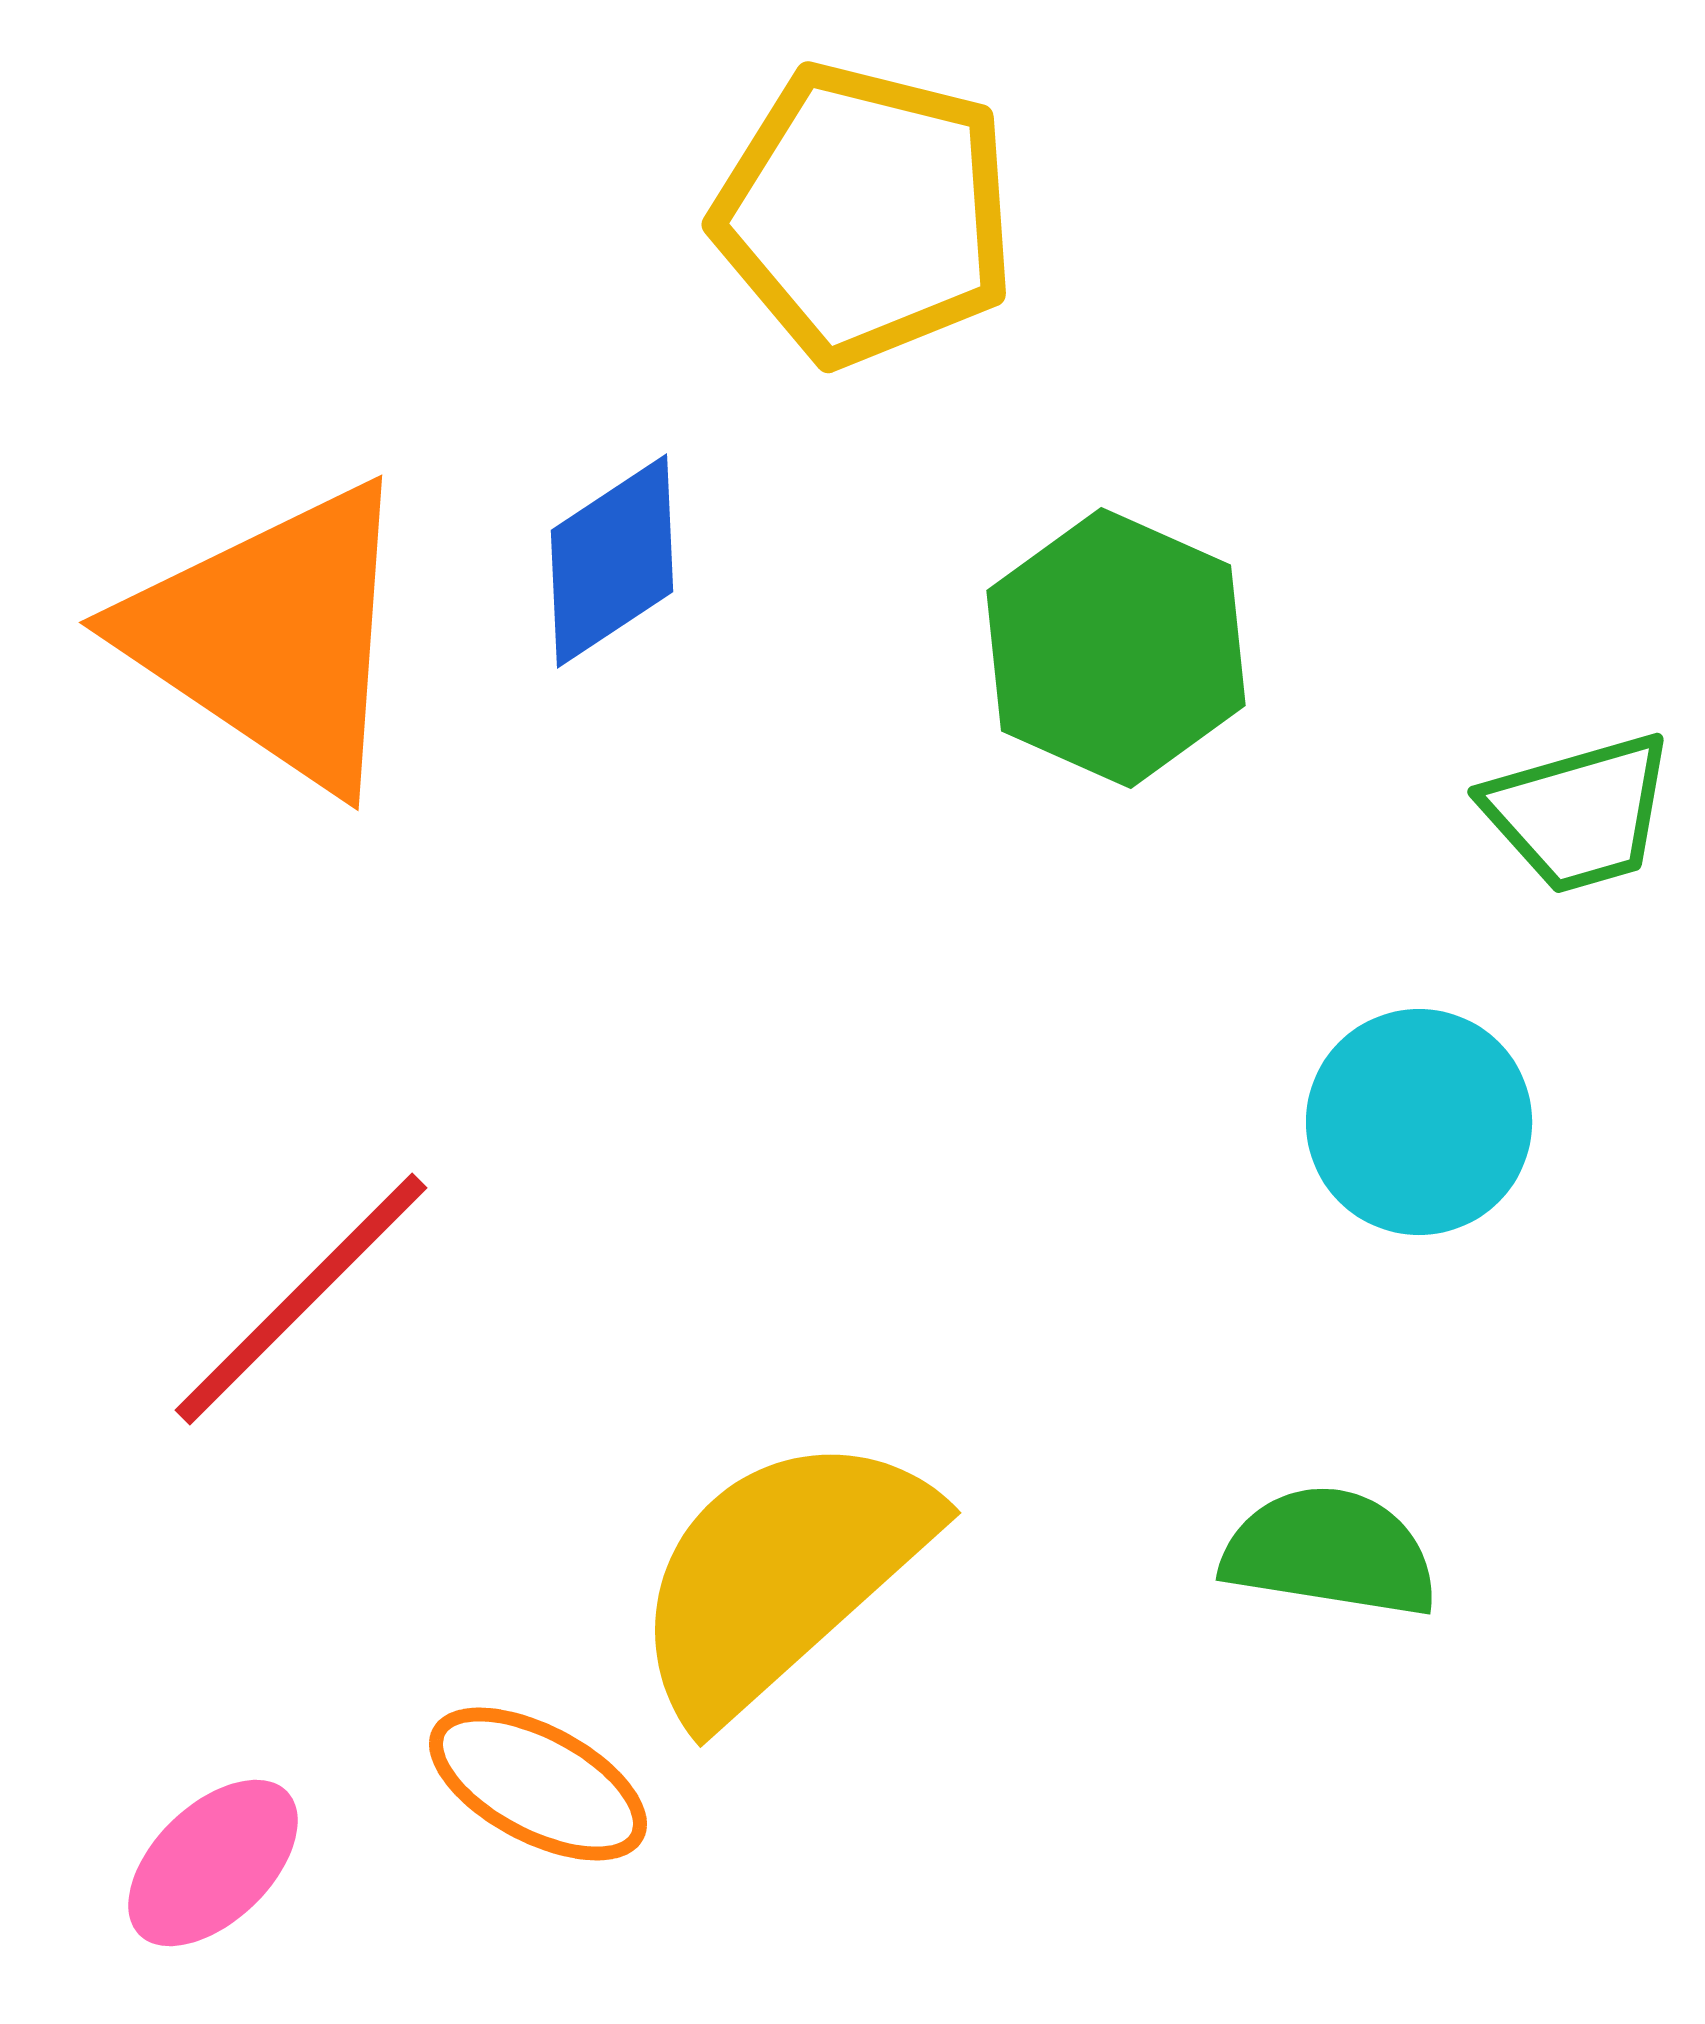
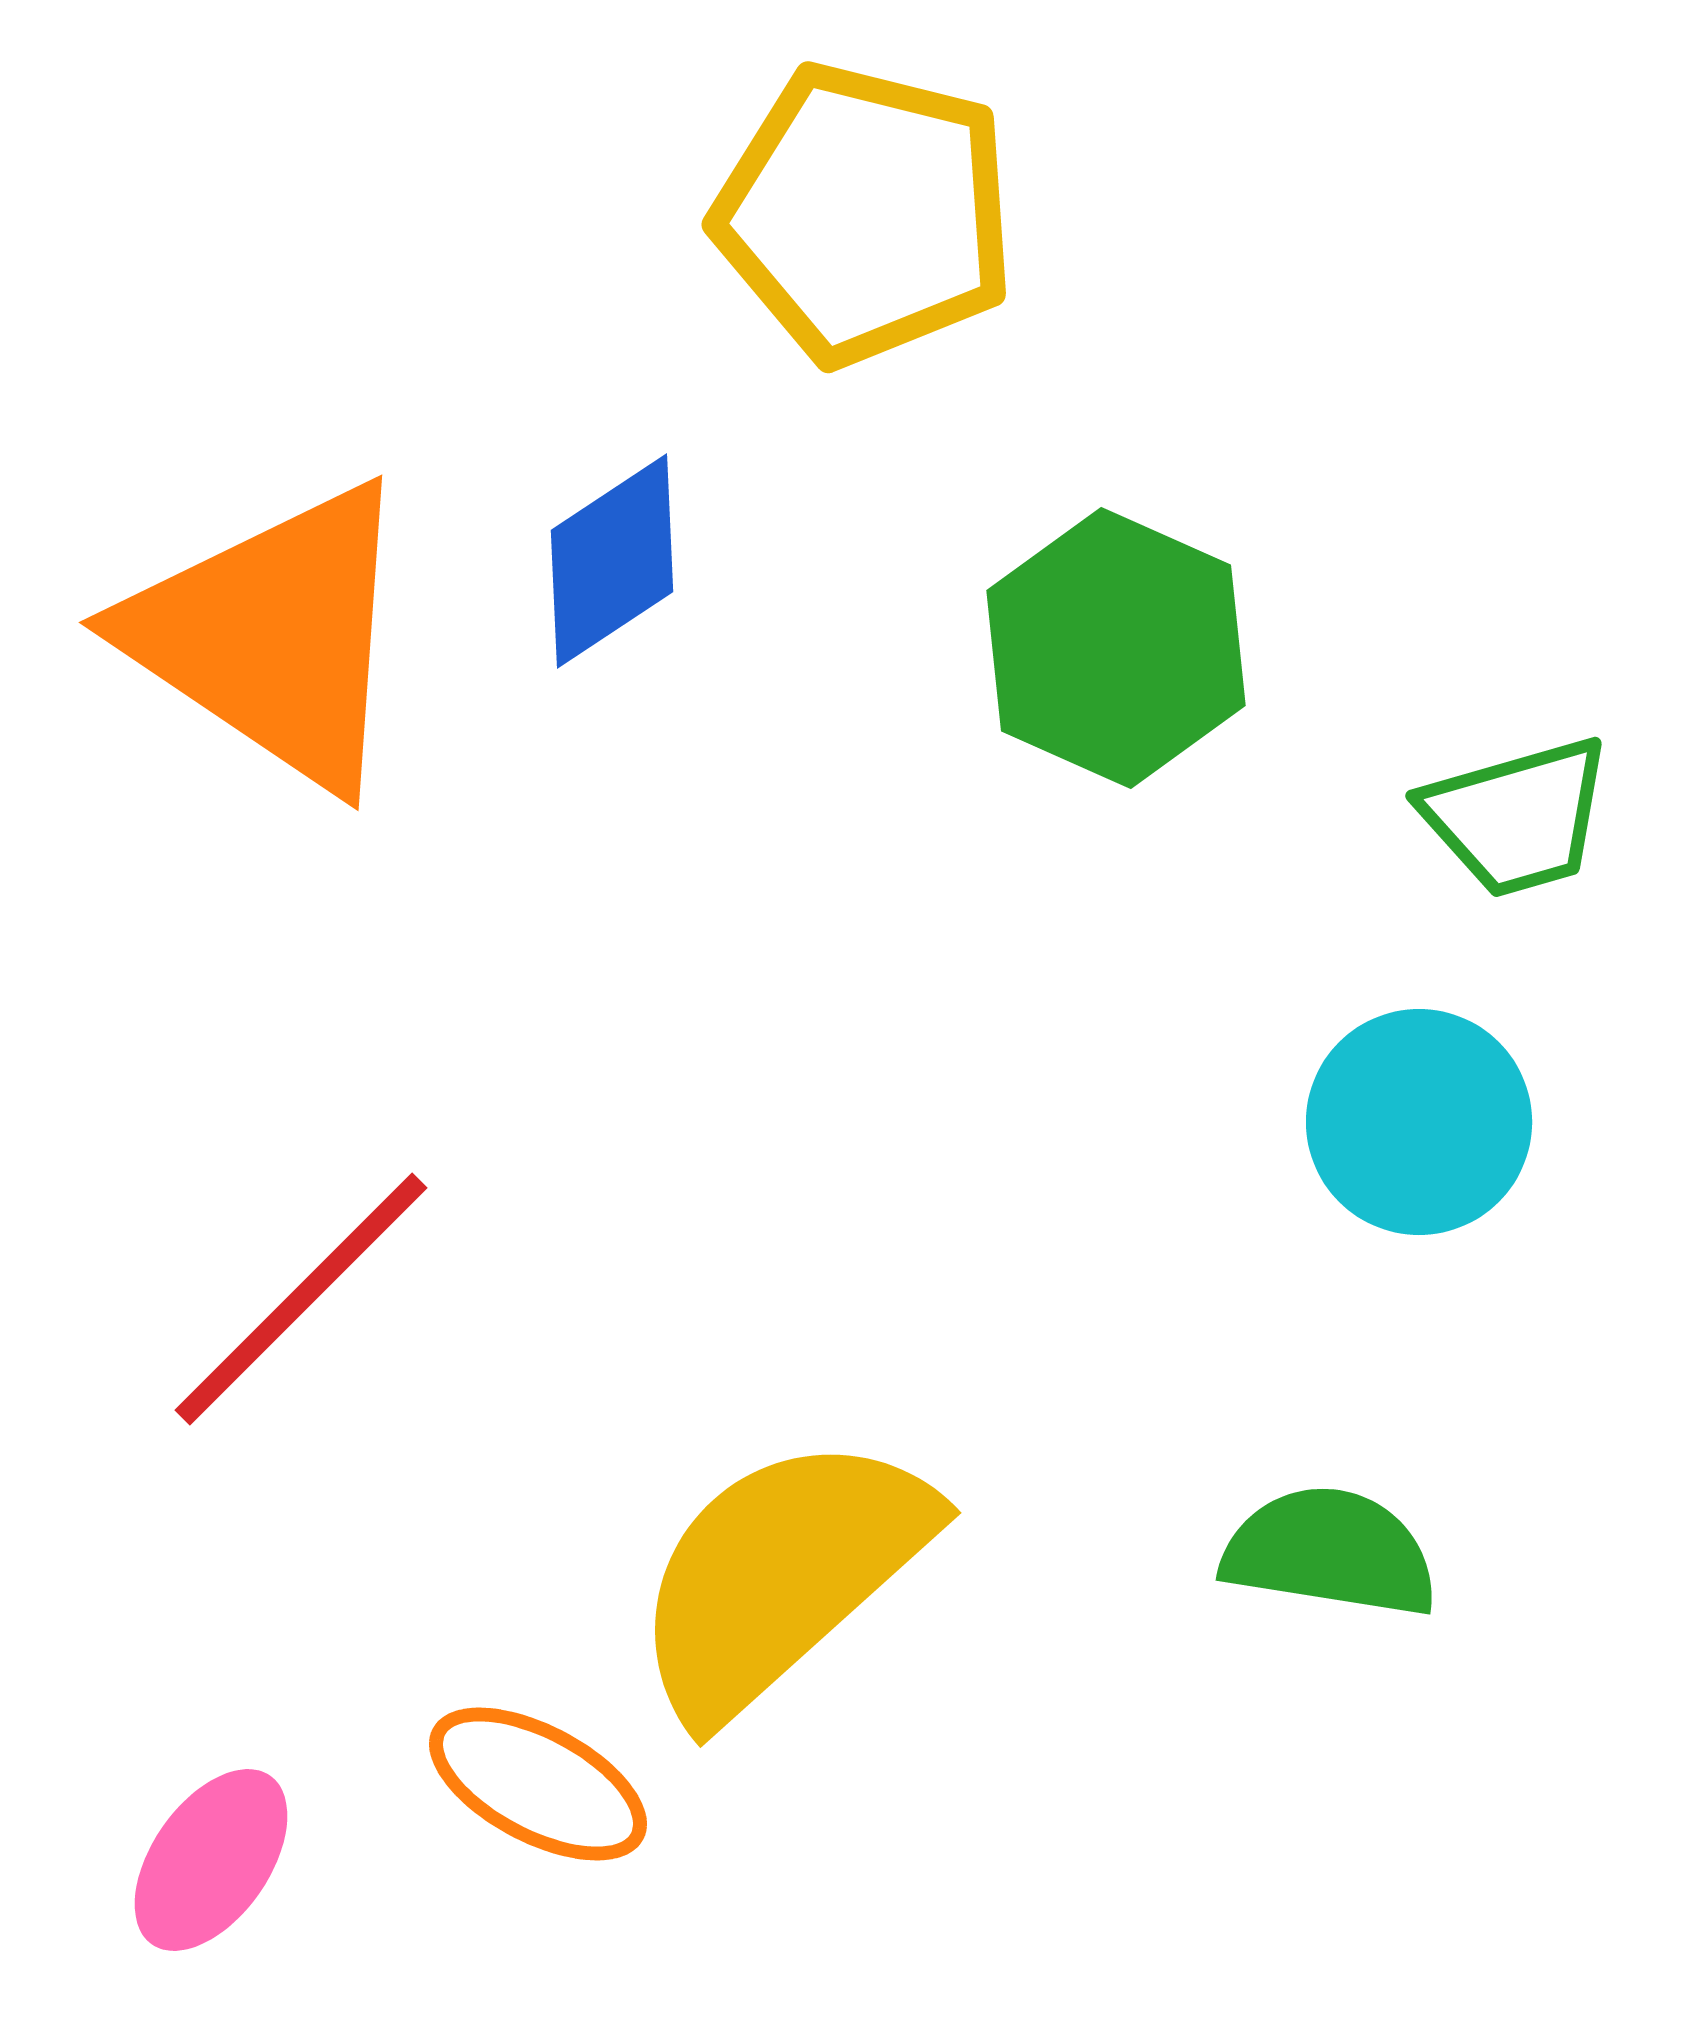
green trapezoid: moved 62 px left, 4 px down
pink ellipse: moved 2 px left, 3 px up; rotated 11 degrees counterclockwise
